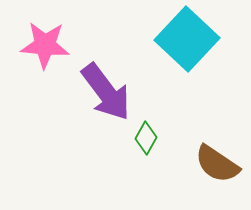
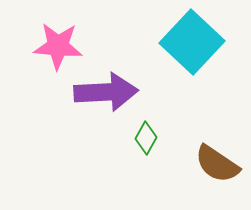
cyan square: moved 5 px right, 3 px down
pink star: moved 13 px right, 1 px down
purple arrow: rotated 56 degrees counterclockwise
